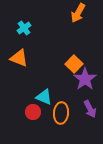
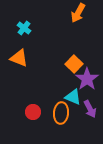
cyan cross: rotated 16 degrees counterclockwise
purple star: moved 2 px right
cyan triangle: moved 29 px right
